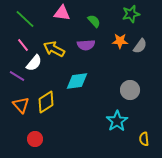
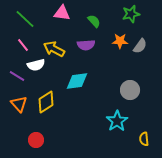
white semicircle: moved 2 px right, 2 px down; rotated 36 degrees clockwise
orange triangle: moved 2 px left, 1 px up
red circle: moved 1 px right, 1 px down
